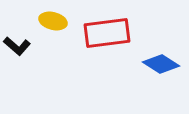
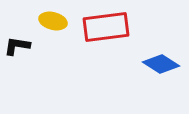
red rectangle: moved 1 px left, 6 px up
black L-shape: rotated 148 degrees clockwise
